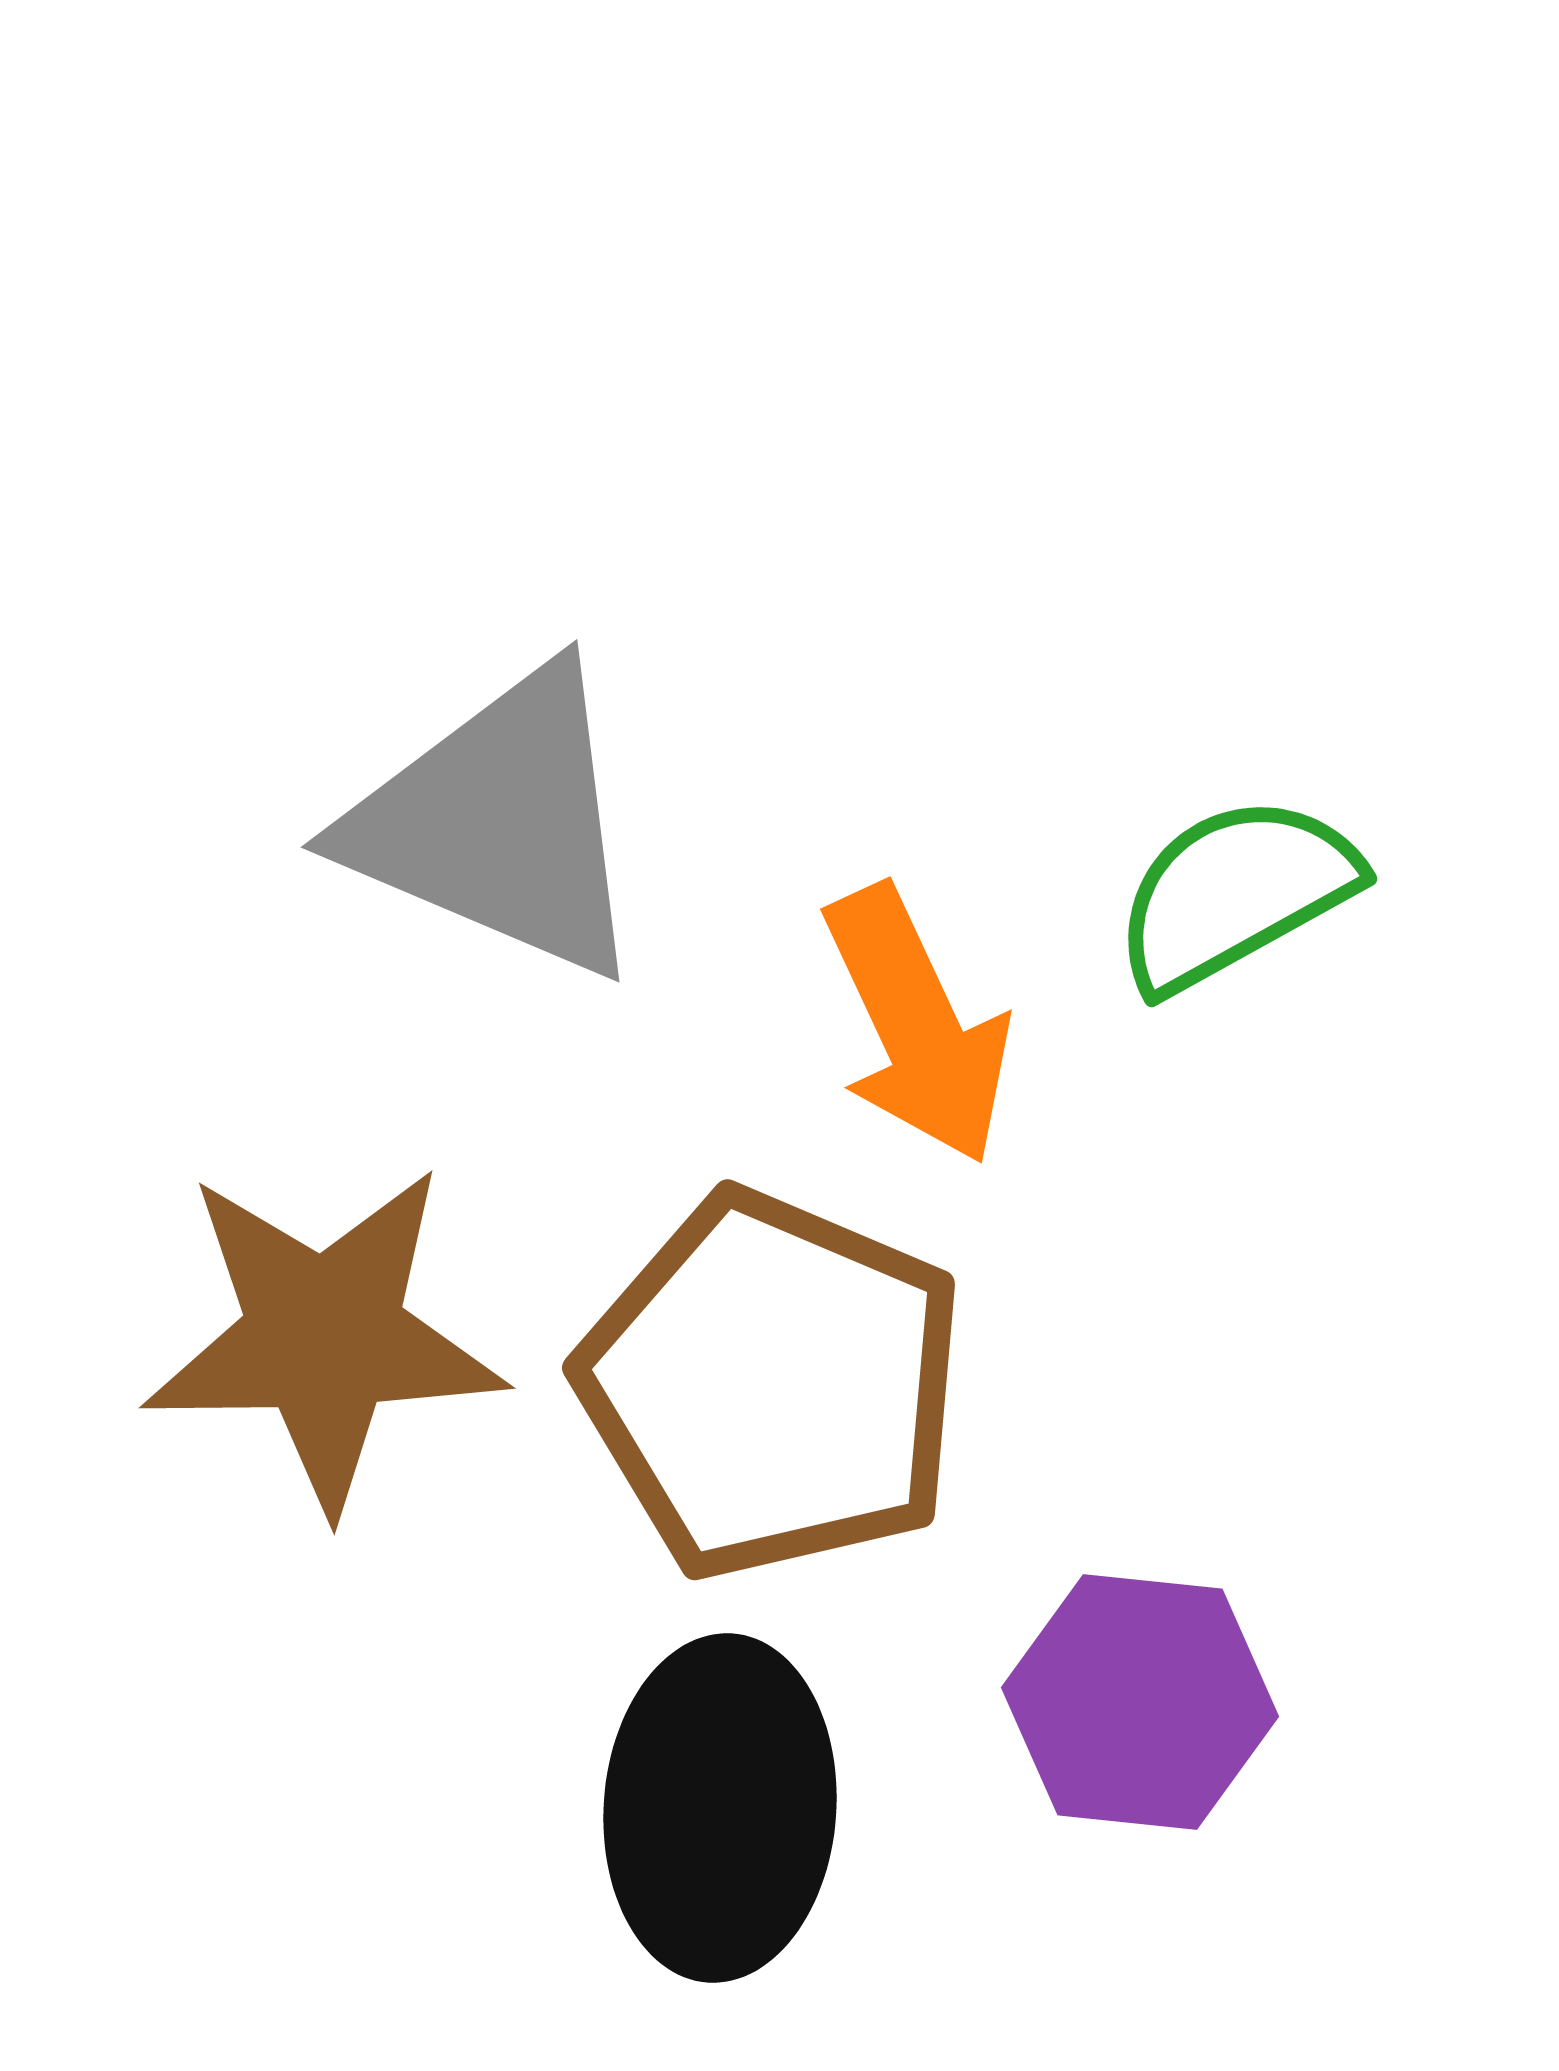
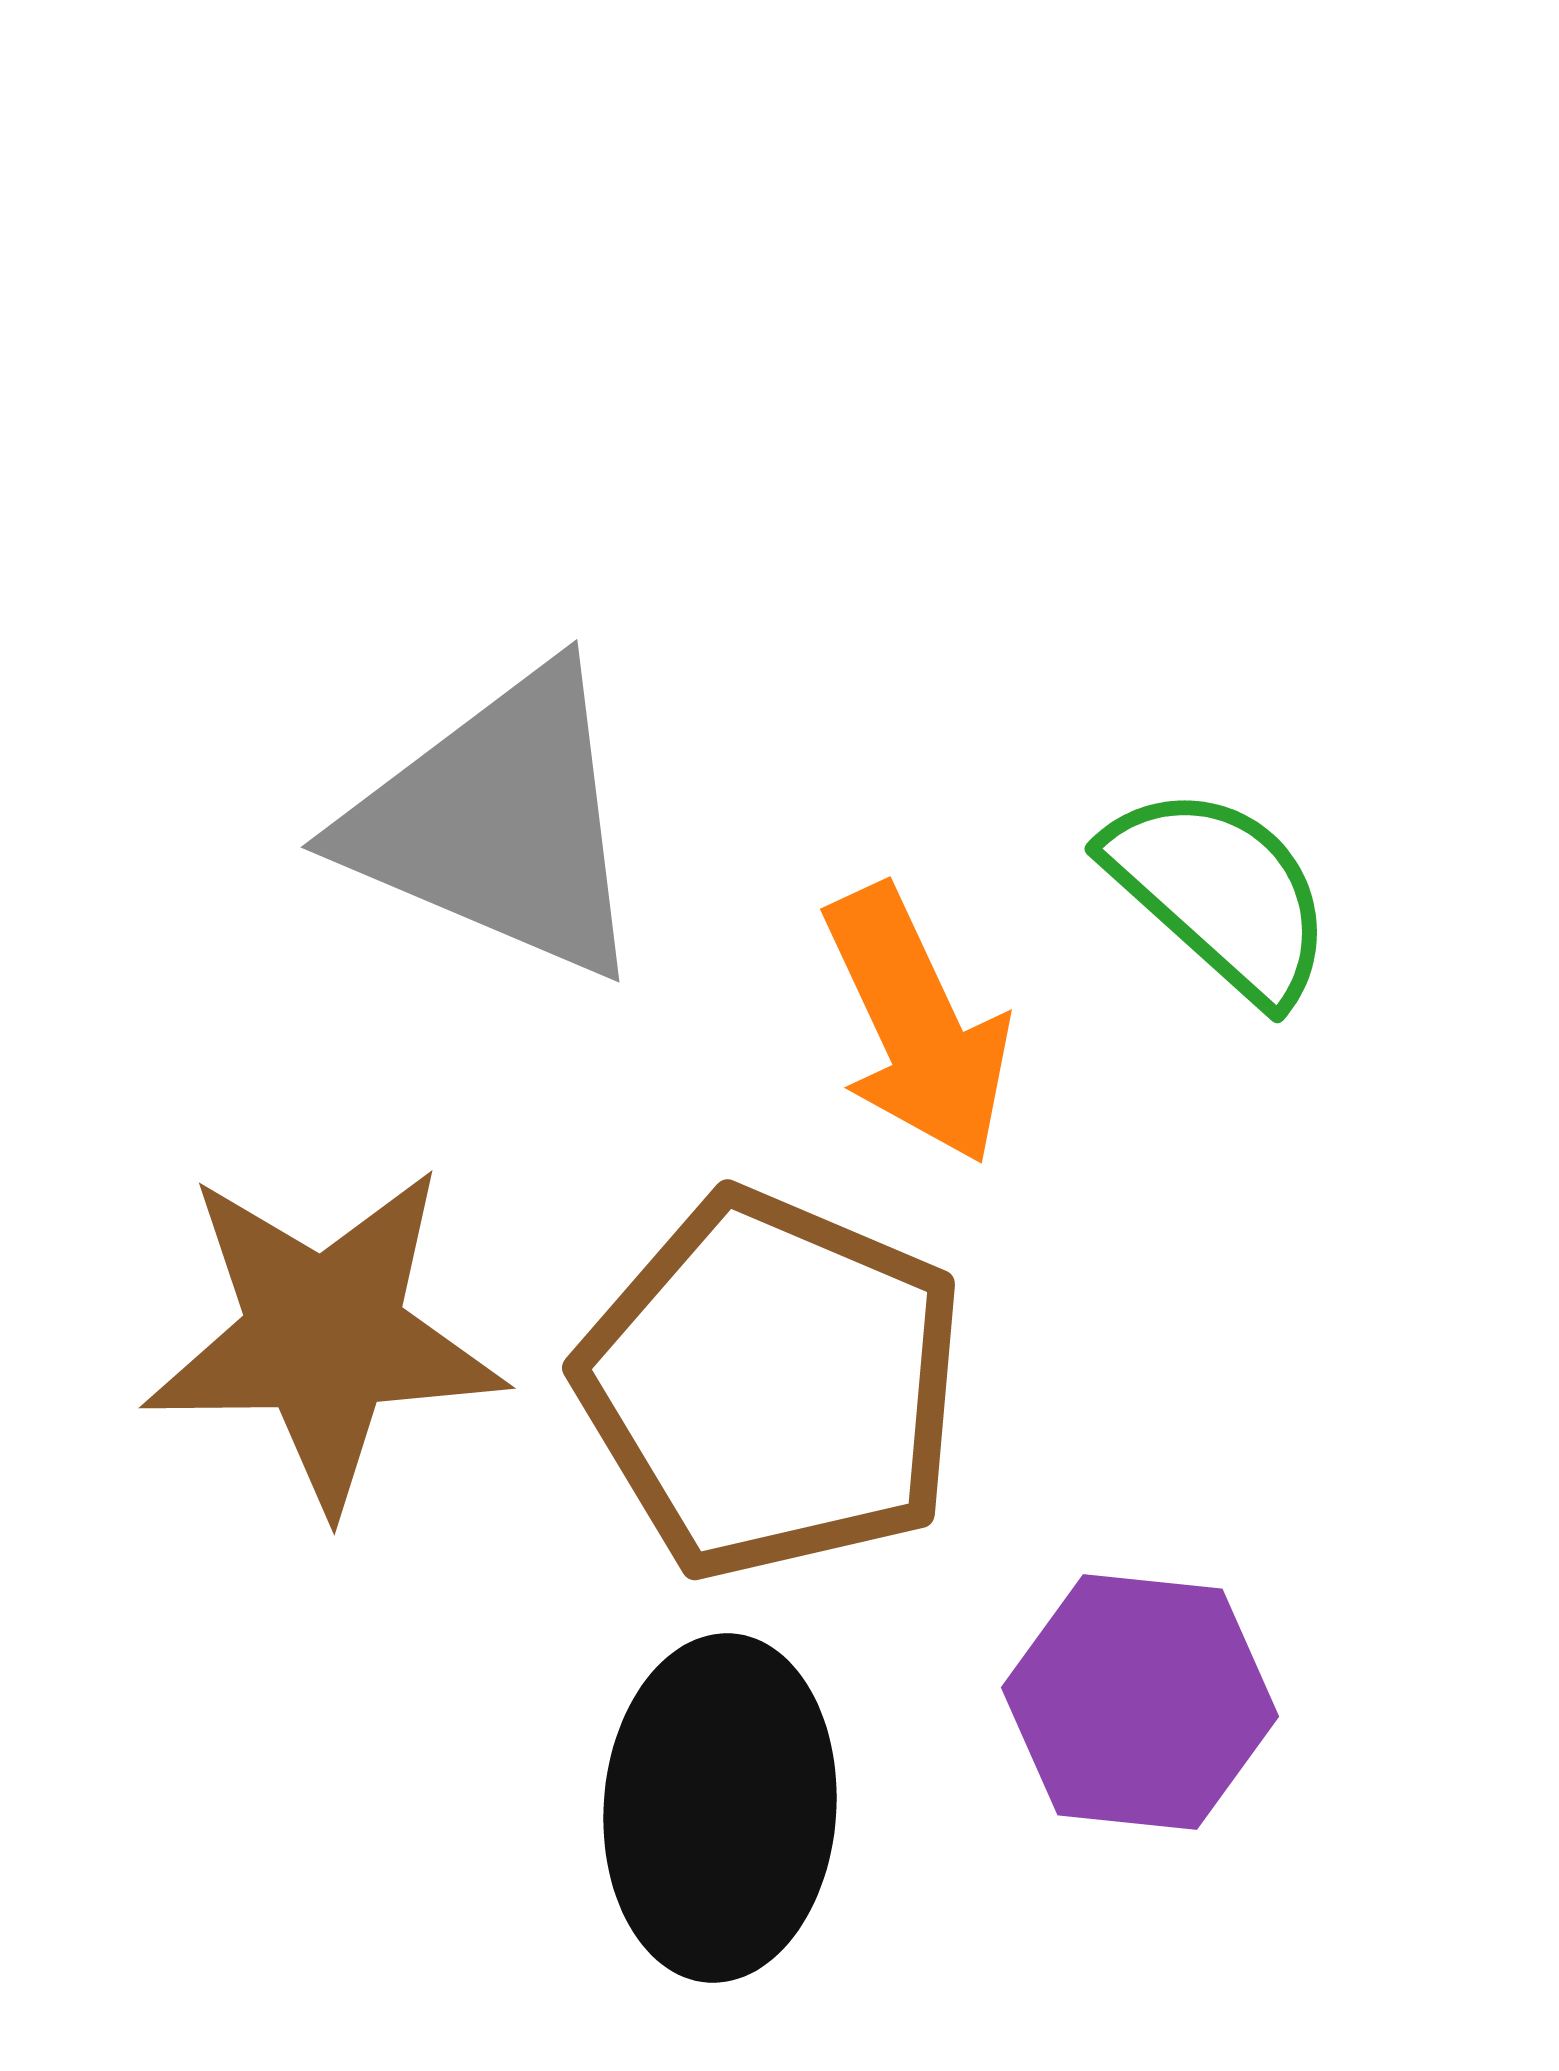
green semicircle: moved 15 px left; rotated 71 degrees clockwise
